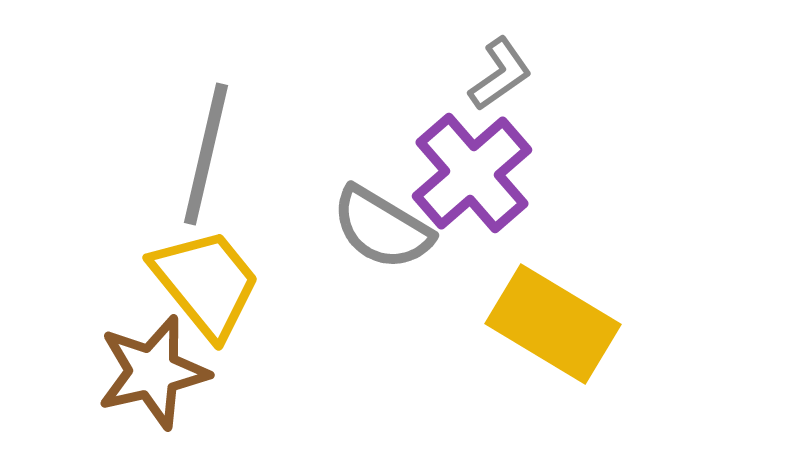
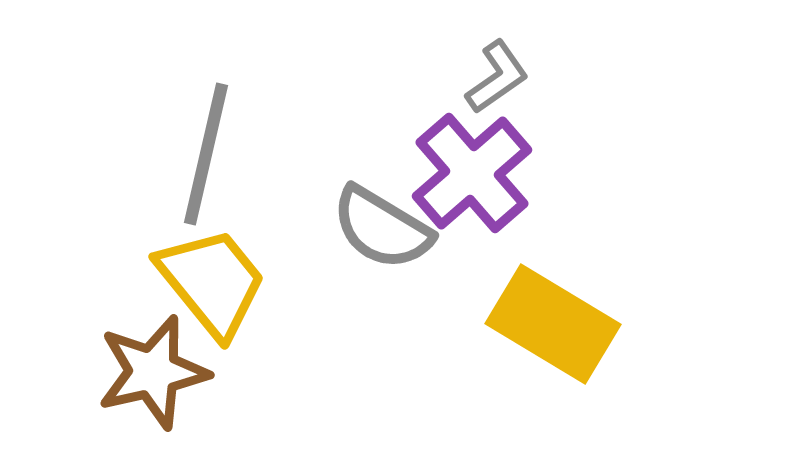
gray L-shape: moved 3 px left, 3 px down
yellow trapezoid: moved 6 px right, 1 px up
